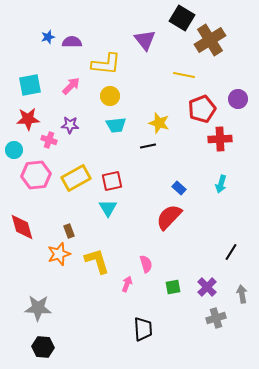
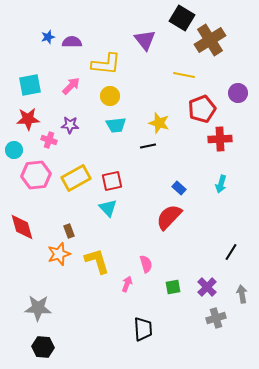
purple circle at (238, 99): moved 6 px up
cyan triangle at (108, 208): rotated 12 degrees counterclockwise
